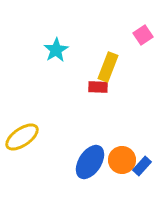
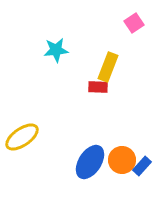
pink square: moved 9 px left, 12 px up
cyan star: rotated 25 degrees clockwise
